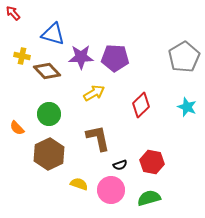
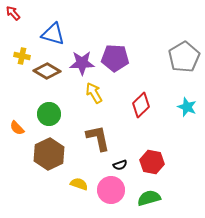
purple star: moved 1 px right, 6 px down
brown diamond: rotated 16 degrees counterclockwise
yellow arrow: rotated 90 degrees counterclockwise
